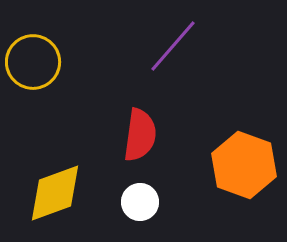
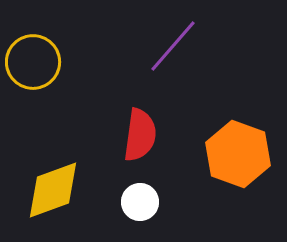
orange hexagon: moved 6 px left, 11 px up
yellow diamond: moved 2 px left, 3 px up
